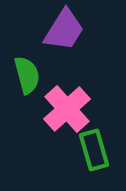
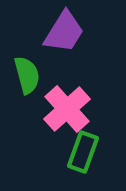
purple trapezoid: moved 2 px down
green rectangle: moved 11 px left, 2 px down; rotated 36 degrees clockwise
